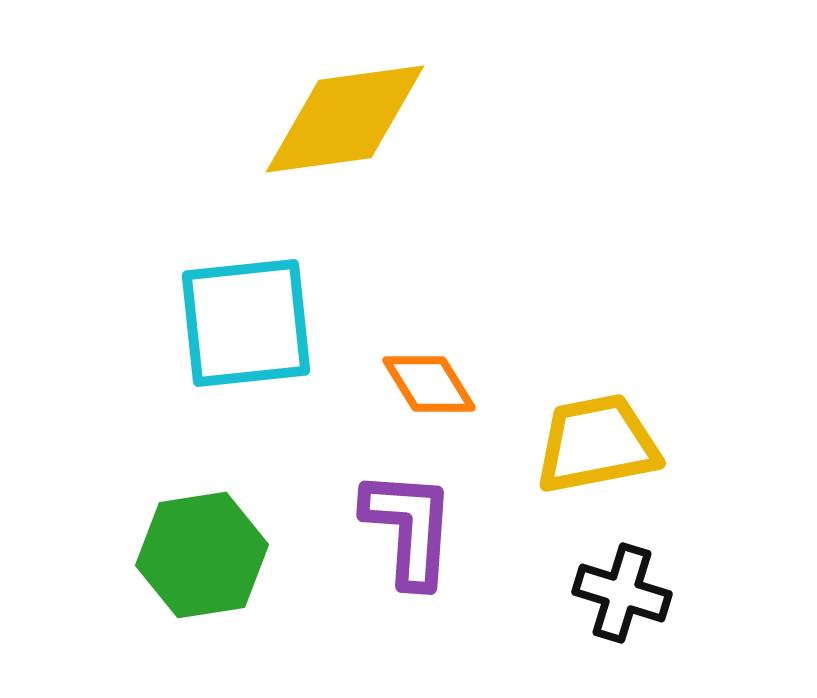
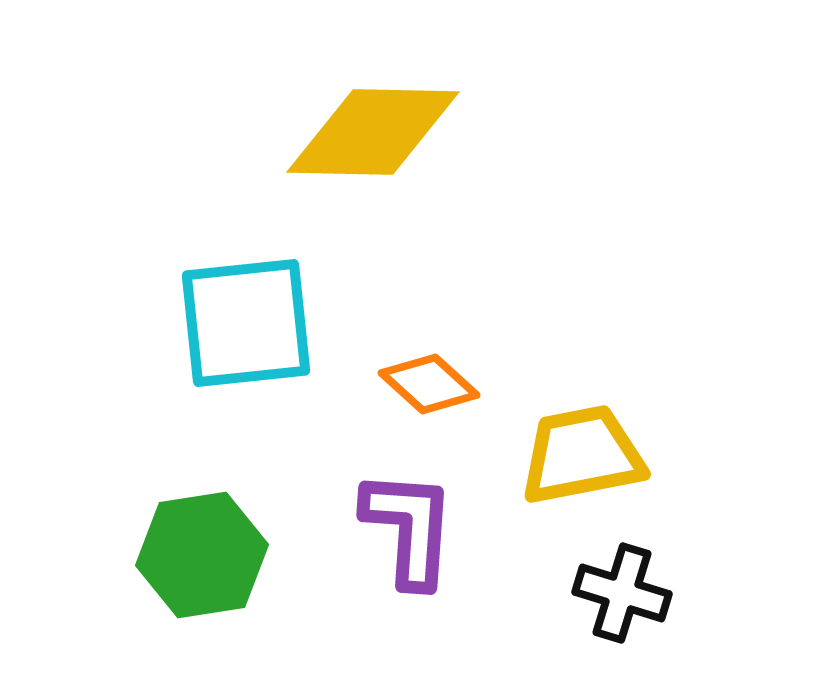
yellow diamond: moved 28 px right, 13 px down; rotated 9 degrees clockwise
orange diamond: rotated 16 degrees counterclockwise
yellow trapezoid: moved 15 px left, 11 px down
